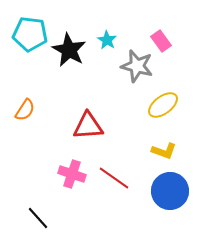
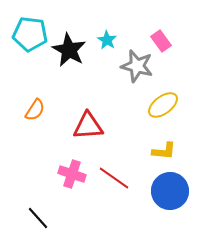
orange semicircle: moved 10 px right
yellow L-shape: rotated 15 degrees counterclockwise
